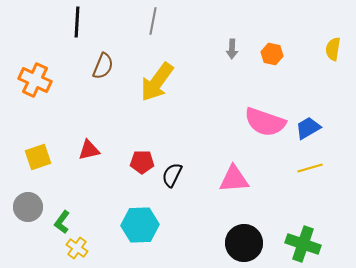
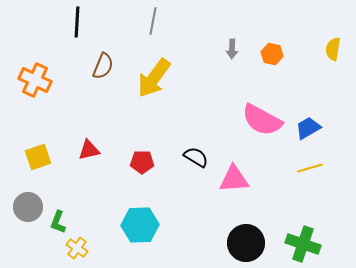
yellow arrow: moved 3 px left, 4 px up
pink semicircle: moved 3 px left, 2 px up; rotated 9 degrees clockwise
black semicircle: moved 24 px right, 18 px up; rotated 95 degrees clockwise
green L-shape: moved 4 px left; rotated 15 degrees counterclockwise
black circle: moved 2 px right
